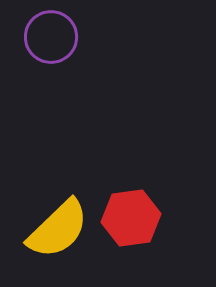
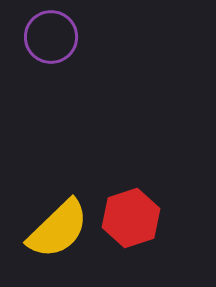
red hexagon: rotated 10 degrees counterclockwise
